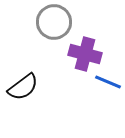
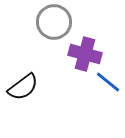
blue line: rotated 16 degrees clockwise
